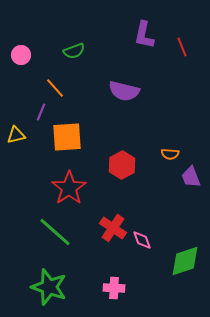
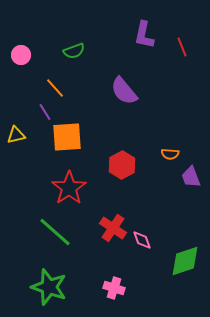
purple semicircle: rotated 36 degrees clockwise
purple line: moved 4 px right; rotated 54 degrees counterclockwise
pink cross: rotated 15 degrees clockwise
